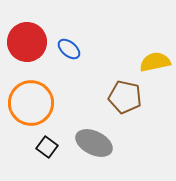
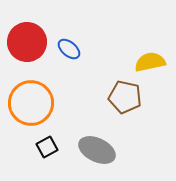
yellow semicircle: moved 5 px left
gray ellipse: moved 3 px right, 7 px down
black square: rotated 25 degrees clockwise
